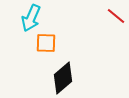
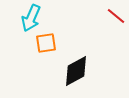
orange square: rotated 10 degrees counterclockwise
black diamond: moved 13 px right, 7 px up; rotated 12 degrees clockwise
